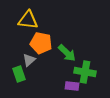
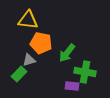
green arrow: rotated 84 degrees clockwise
gray triangle: rotated 24 degrees clockwise
green rectangle: rotated 63 degrees clockwise
